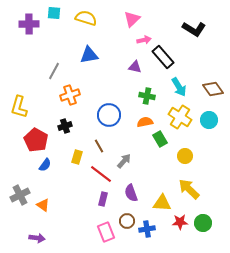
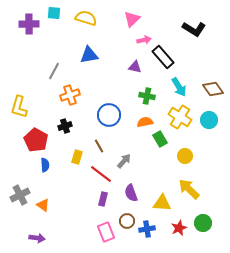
blue semicircle: rotated 40 degrees counterclockwise
red star: moved 1 px left, 6 px down; rotated 21 degrees counterclockwise
